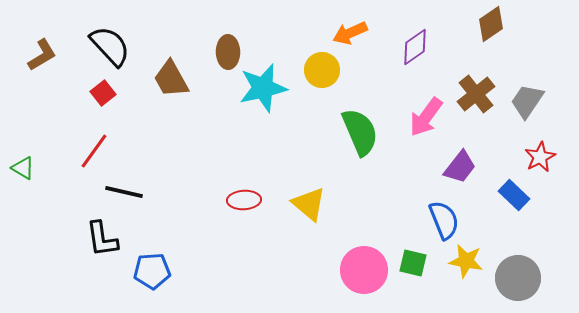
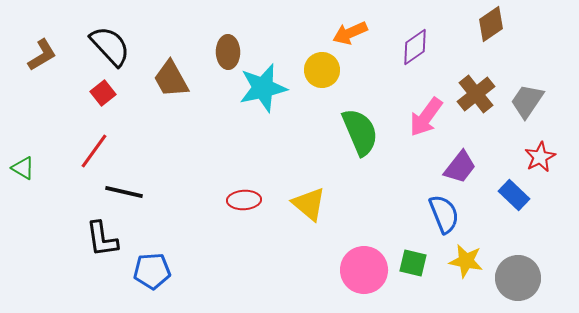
blue semicircle: moved 6 px up
